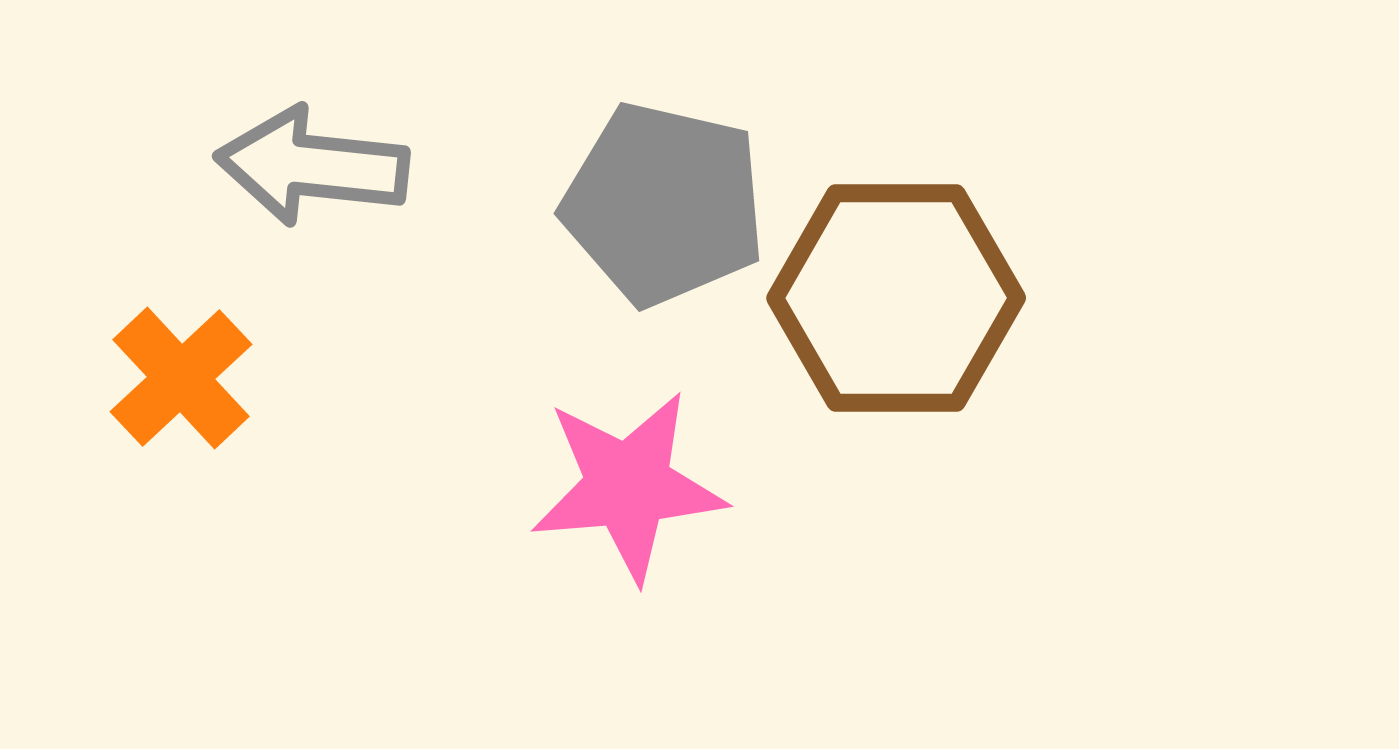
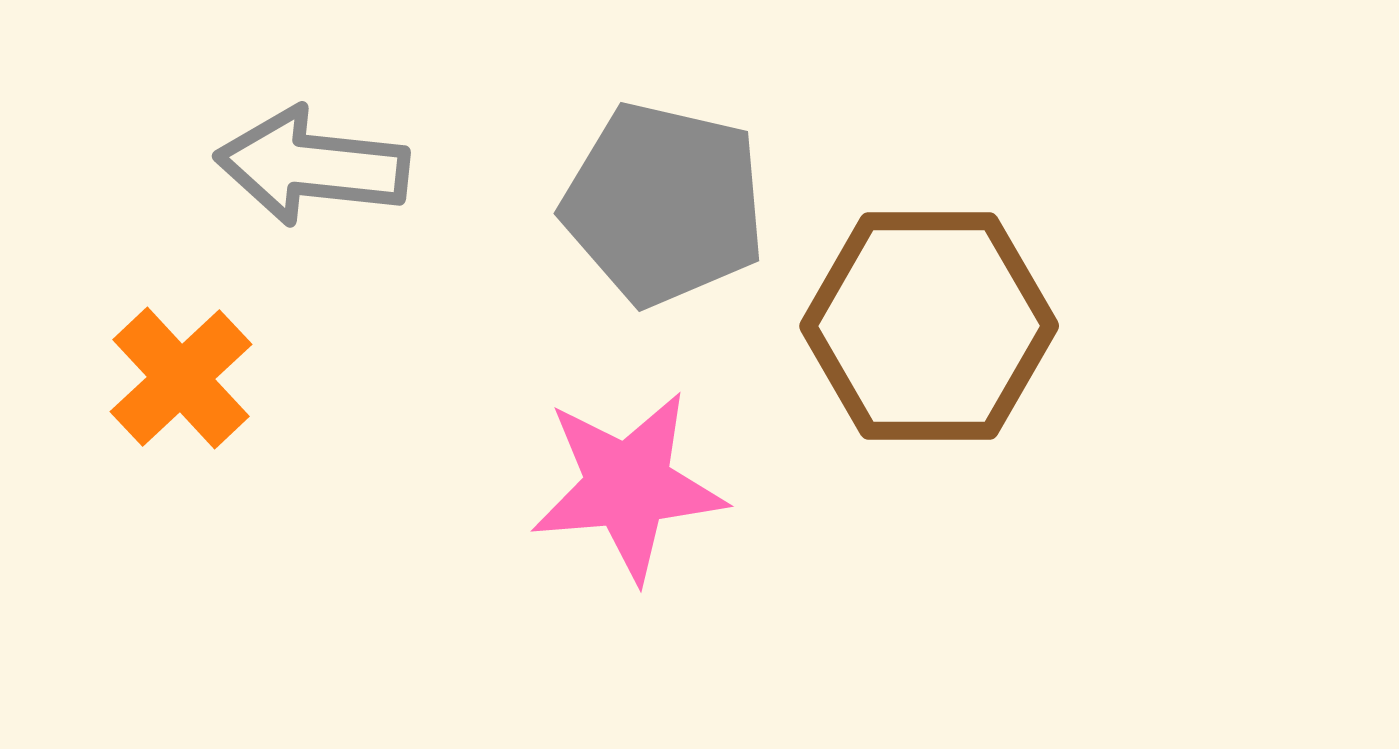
brown hexagon: moved 33 px right, 28 px down
